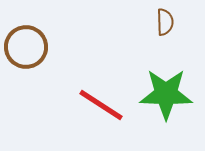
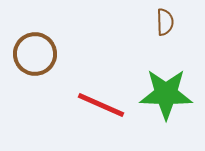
brown circle: moved 9 px right, 7 px down
red line: rotated 9 degrees counterclockwise
